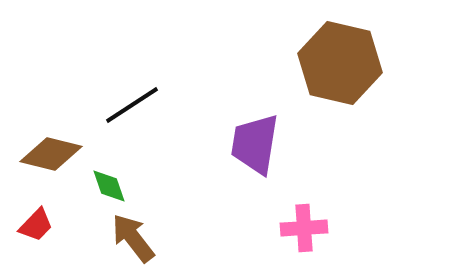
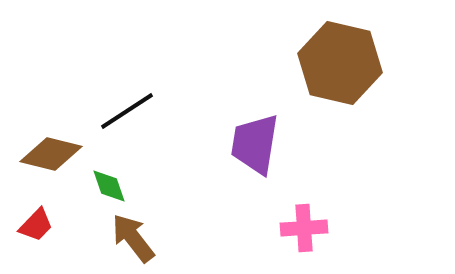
black line: moved 5 px left, 6 px down
